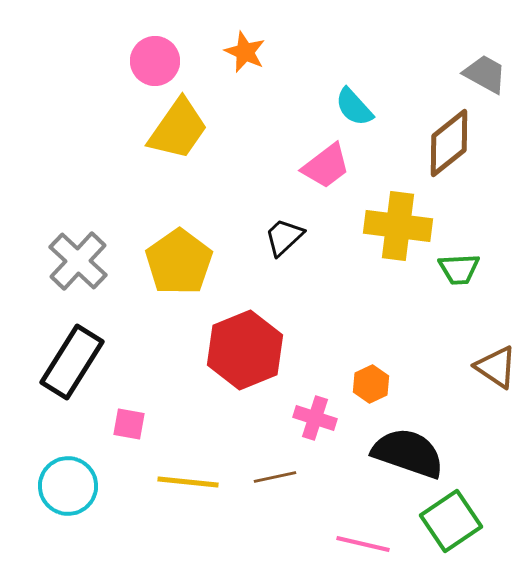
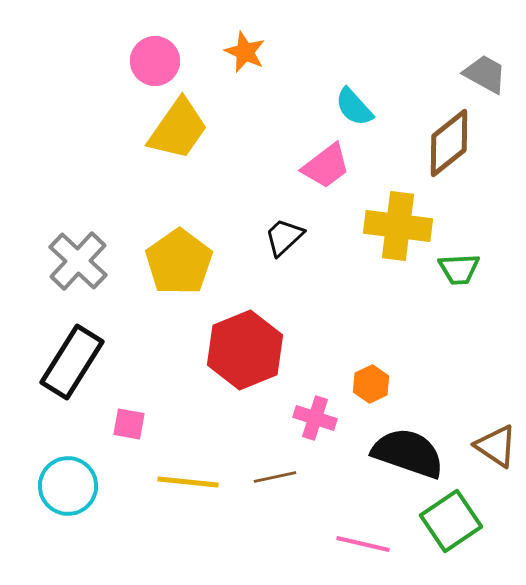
brown triangle: moved 79 px down
